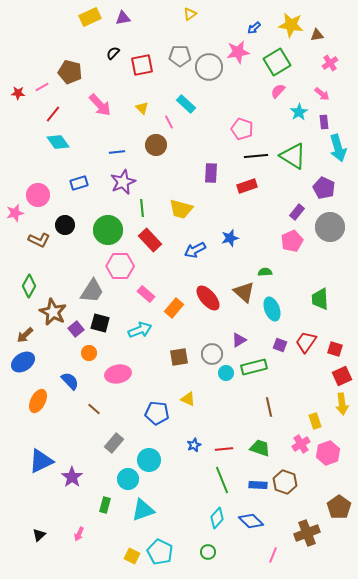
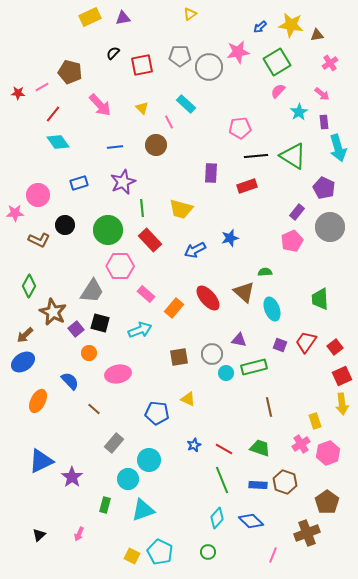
blue arrow at (254, 28): moved 6 px right, 1 px up
pink pentagon at (242, 129): moved 2 px left, 1 px up; rotated 25 degrees counterclockwise
blue line at (117, 152): moved 2 px left, 5 px up
pink star at (15, 213): rotated 12 degrees clockwise
purple triangle at (239, 340): rotated 42 degrees clockwise
red square at (335, 349): moved 2 px up; rotated 35 degrees clockwise
red line at (224, 449): rotated 36 degrees clockwise
brown pentagon at (339, 507): moved 12 px left, 5 px up
